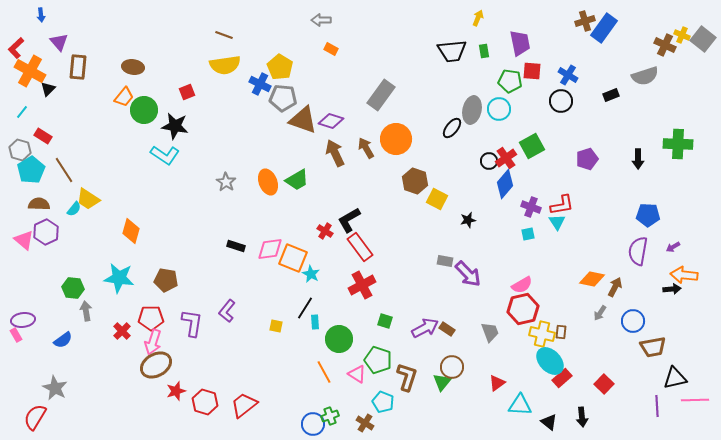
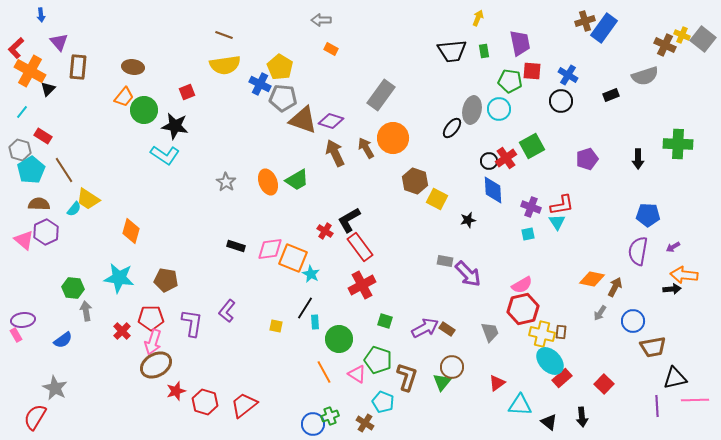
orange circle at (396, 139): moved 3 px left, 1 px up
blue diamond at (505, 184): moved 12 px left, 6 px down; rotated 44 degrees counterclockwise
